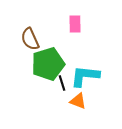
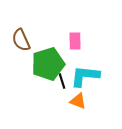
pink rectangle: moved 17 px down
brown semicircle: moved 9 px left, 1 px down
black line: moved 2 px up
